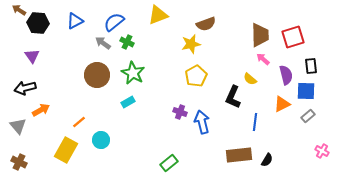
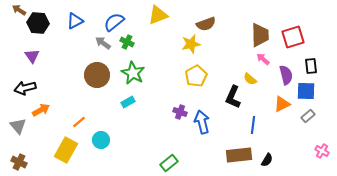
blue line: moved 2 px left, 3 px down
